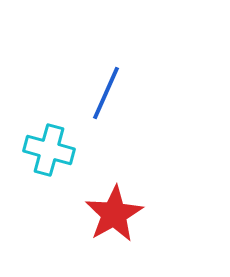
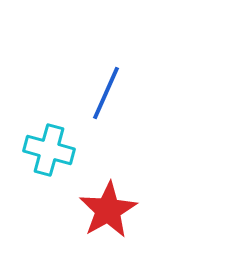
red star: moved 6 px left, 4 px up
